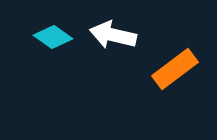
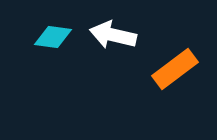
cyan diamond: rotated 27 degrees counterclockwise
